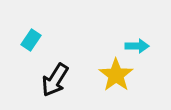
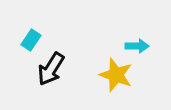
yellow star: rotated 16 degrees counterclockwise
black arrow: moved 4 px left, 11 px up
